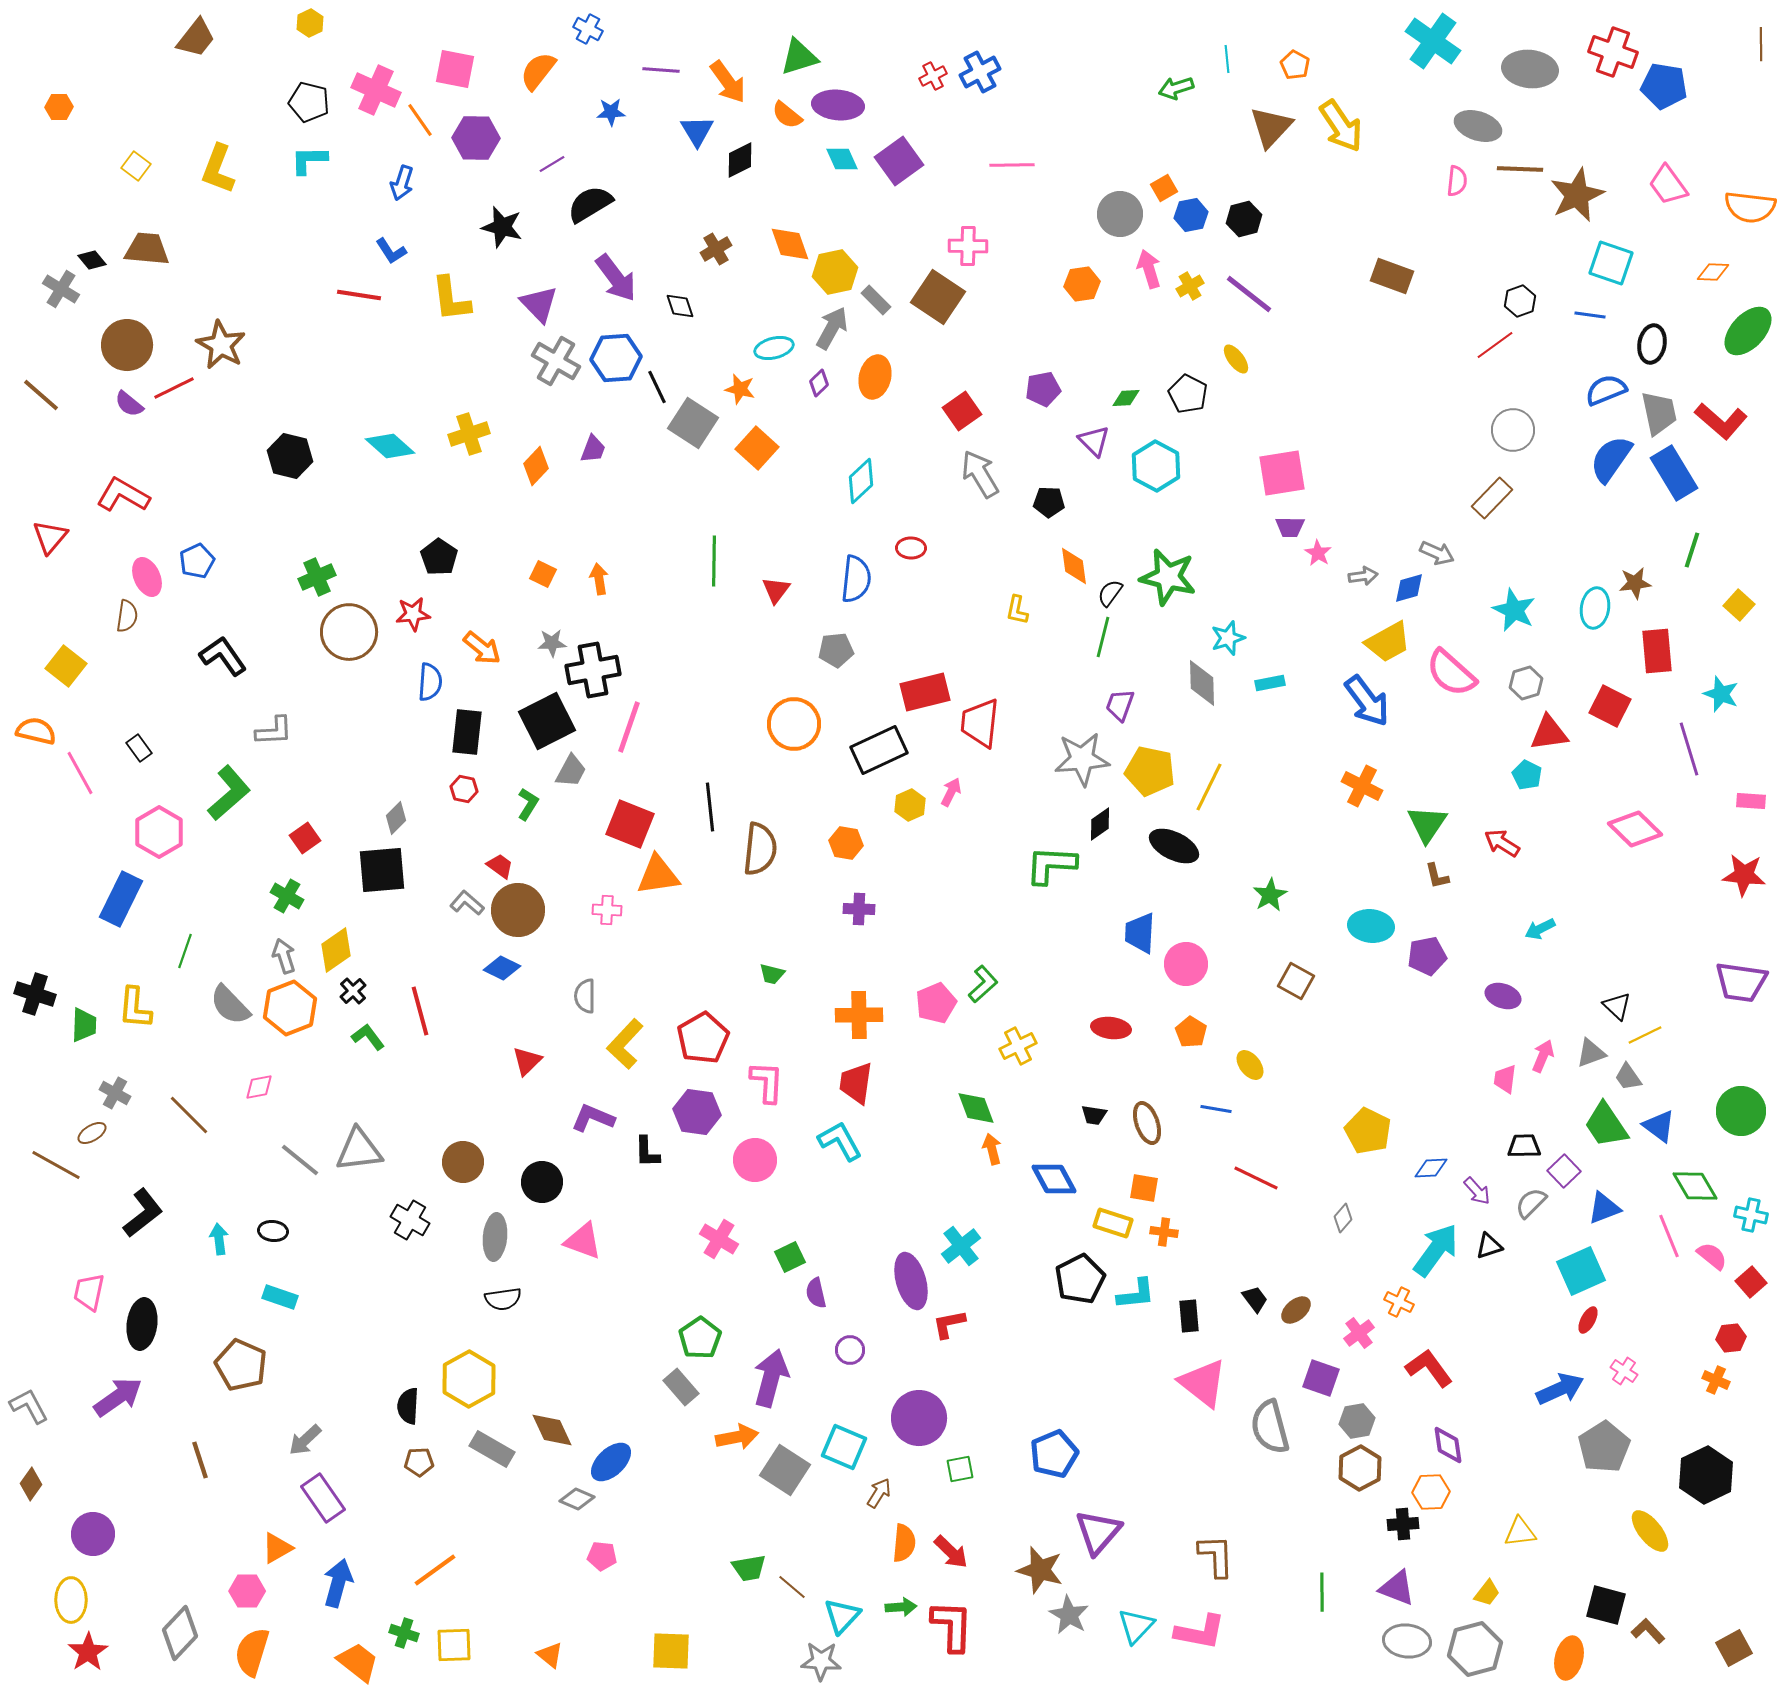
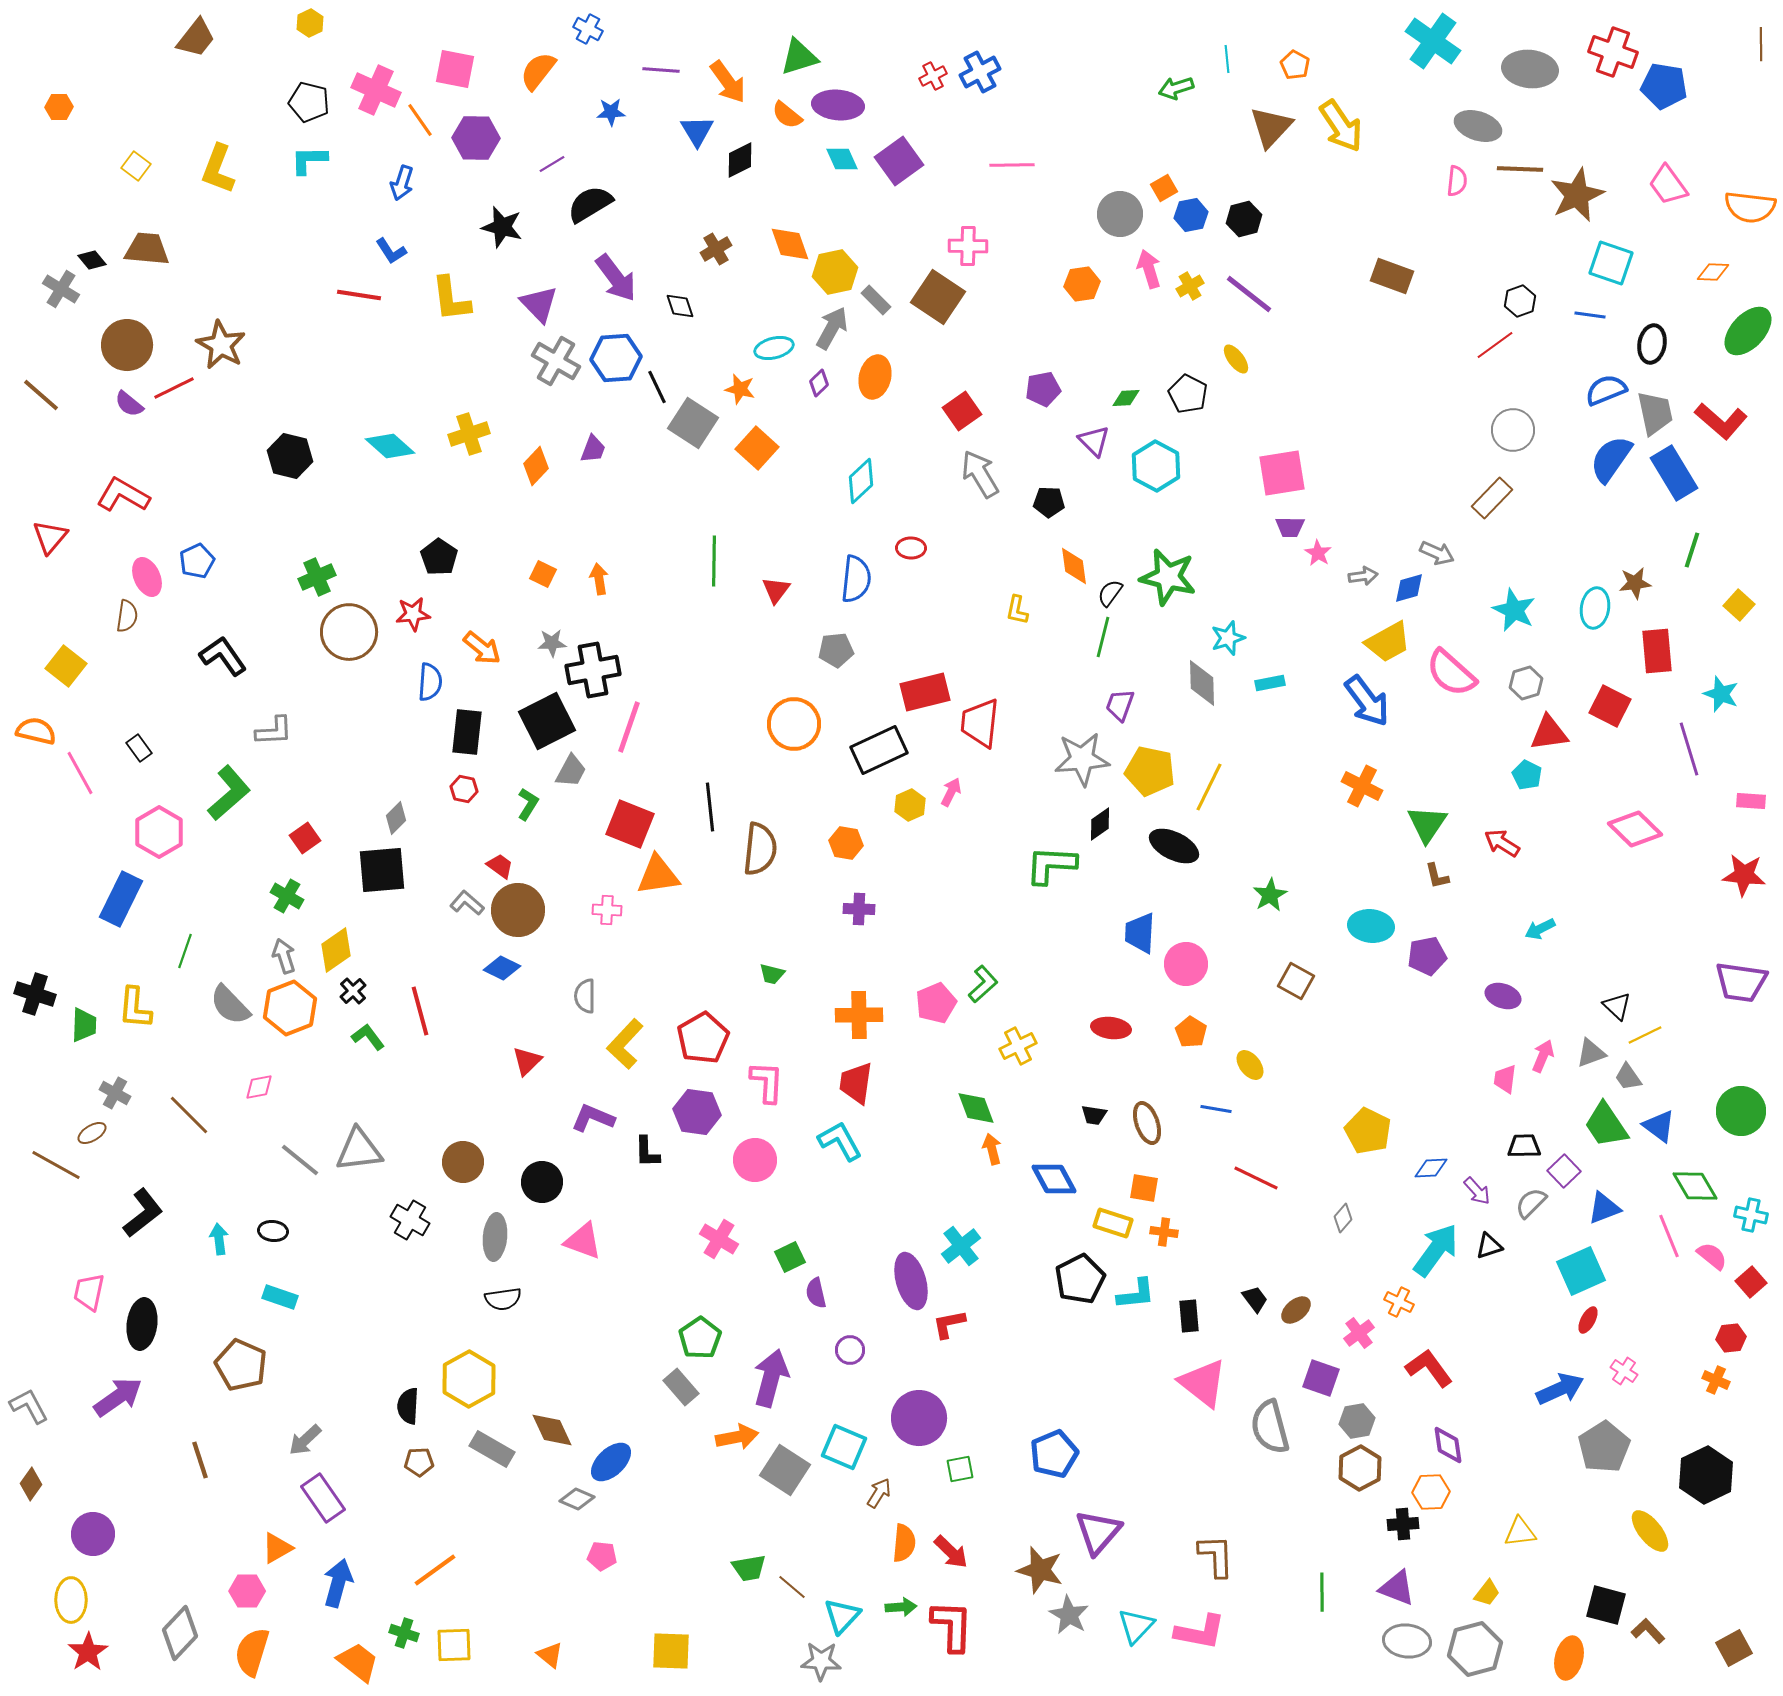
gray trapezoid at (1659, 413): moved 4 px left
